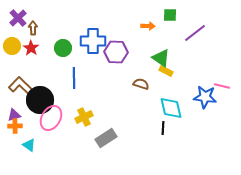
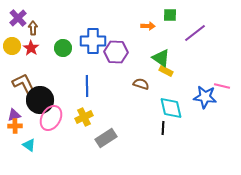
blue line: moved 13 px right, 8 px down
brown L-shape: moved 3 px right, 2 px up; rotated 20 degrees clockwise
